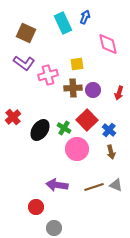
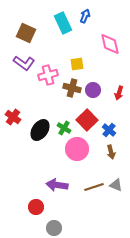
blue arrow: moved 1 px up
pink diamond: moved 2 px right
brown cross: moved 1 px left; rotated 18 degrees clockwise
red cross: rotated 14 degrees counterclockwise
